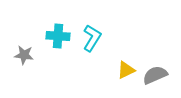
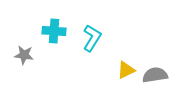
cyan cross: moved 4 px left, 5 px up
gray semicircle: rotated 15 degrees clockwise
